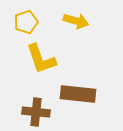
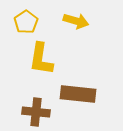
yellow pentagon: rotated 15 degrees counterclockwise
yellow L-shape: rotated 28 degrees clockwise
